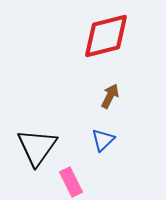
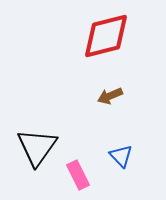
brown arrow: rotated 140 degrees counterclockwise
blue triangle: moved 18 px right, 16 px down; rotated 30 degrees counterclockwise
pink rectangle: moved 7 px right, 7 px up
